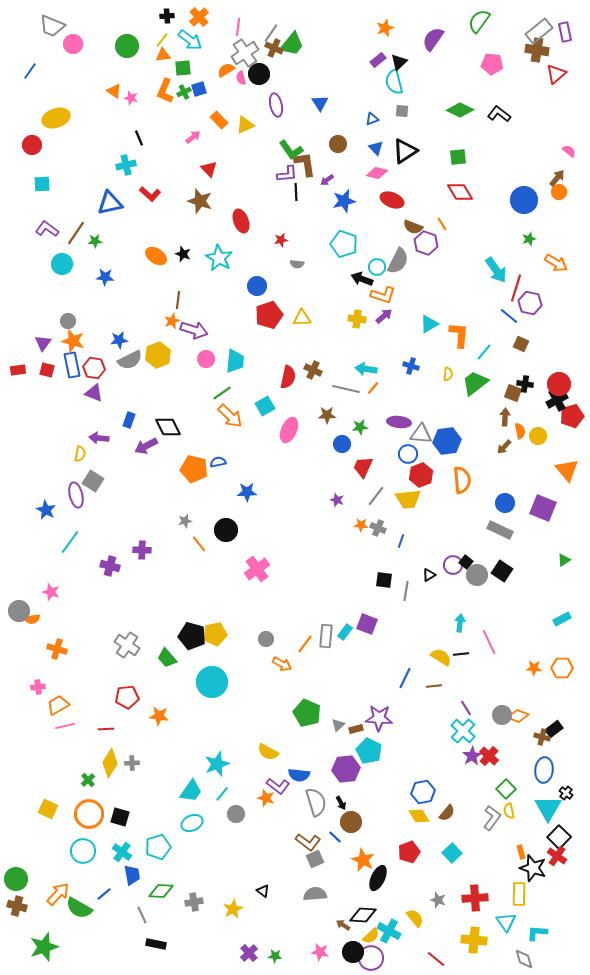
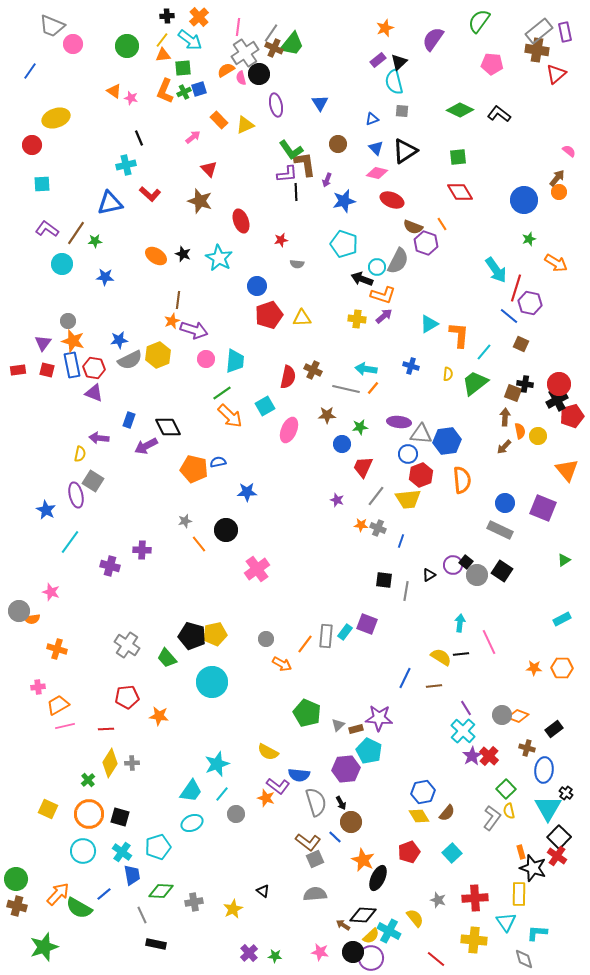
purple arrow at (327, 180): rotated 32 degrees counterclockwise
brown cross at (542, 737): moved 15 px left, 11 px down
